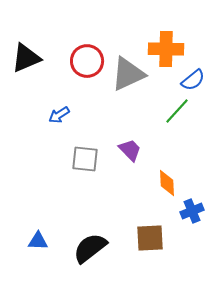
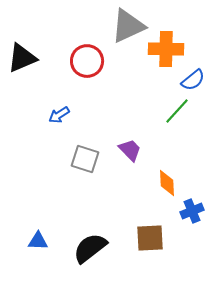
black triangle: moved 4 px left
gray triangle: moved 48 px up
gray square: rotated 12 degrees clockwise
